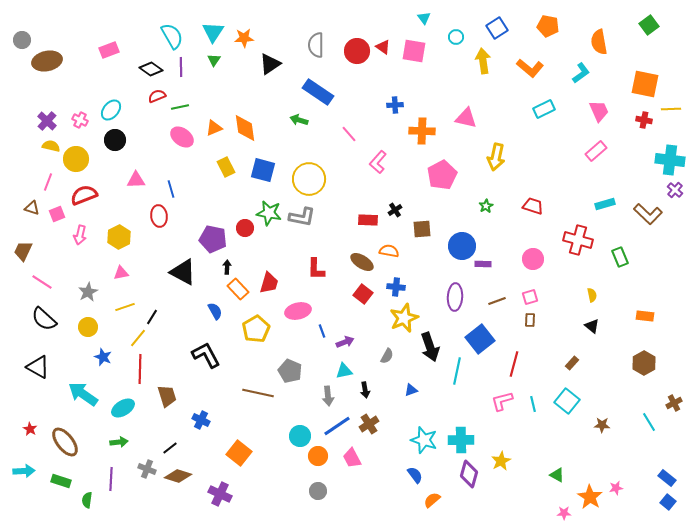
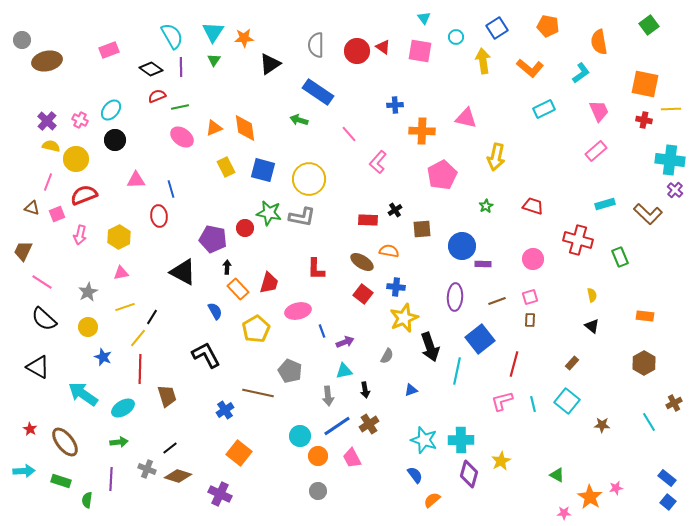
pink square at (414, 51): moved 6 px right
blue cross at (201, 420): moved 24 px right, 10 px up; rotated 30 degrees clockwise
